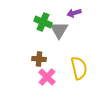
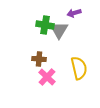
green cross: moved 2 px right, 3 px down; rotated 12 degrees counterclockwise
